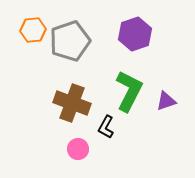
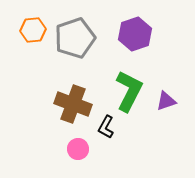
gray pentagon: moved 5 px right, 3 px up
brown cross: moved 1 px right, 1 px down
